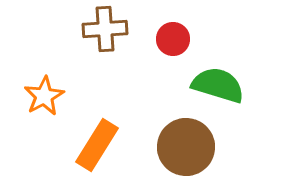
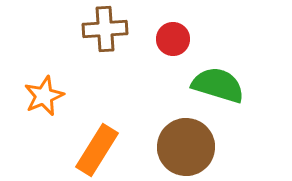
orange star: rotated 6 degrees clockwise
orange rectangle: moved 5 px down
